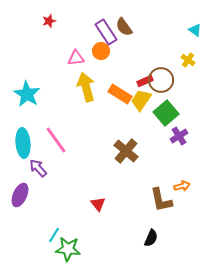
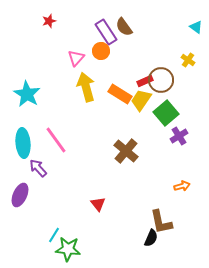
cyan triangle: moved 1 px right, 3 px up
pink triangle: rotated 42 degrees counterclockwise
brown L-shape: moved 22 px down
